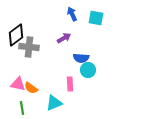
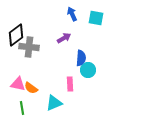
blue semicircle: rotated 91 degrees counterclockwise
